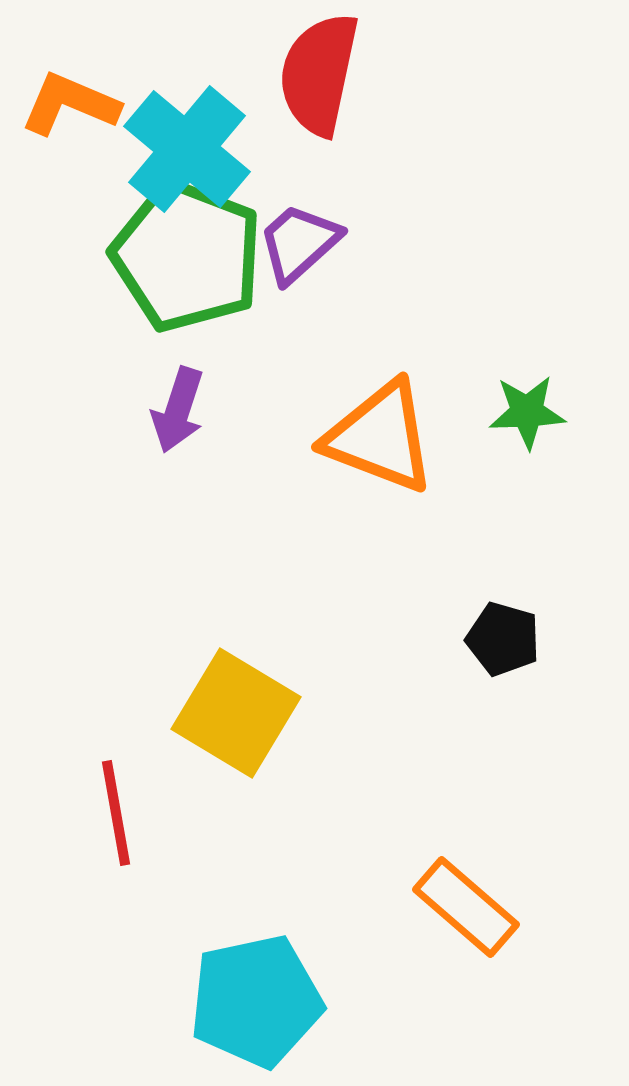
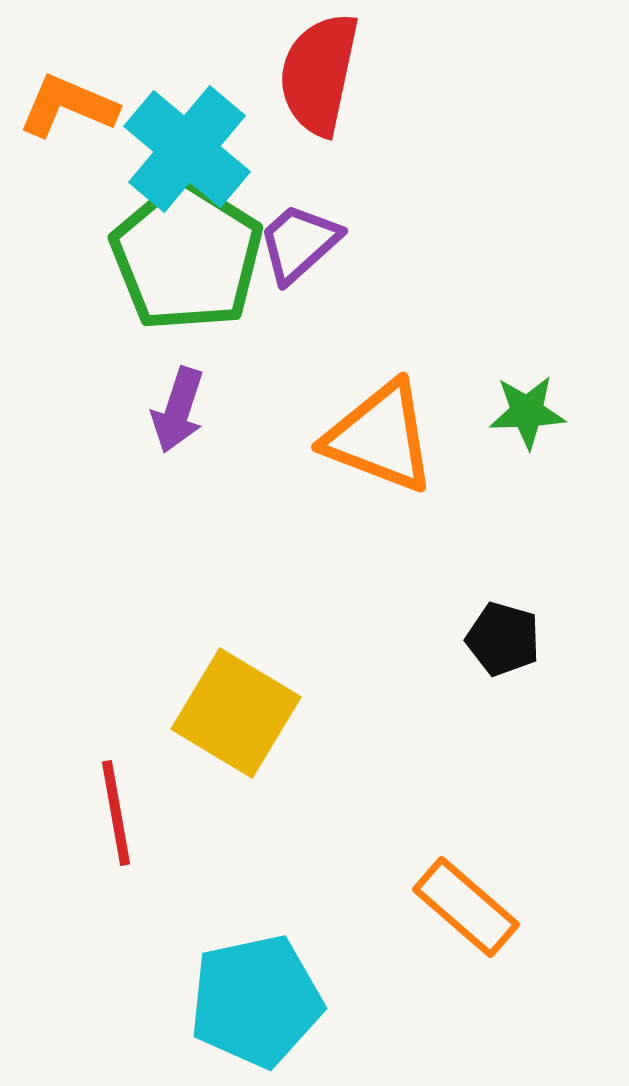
orange L-shape: moved 2 px left, 2 px down
green pentagon: rotated 11 degrees clockwise
